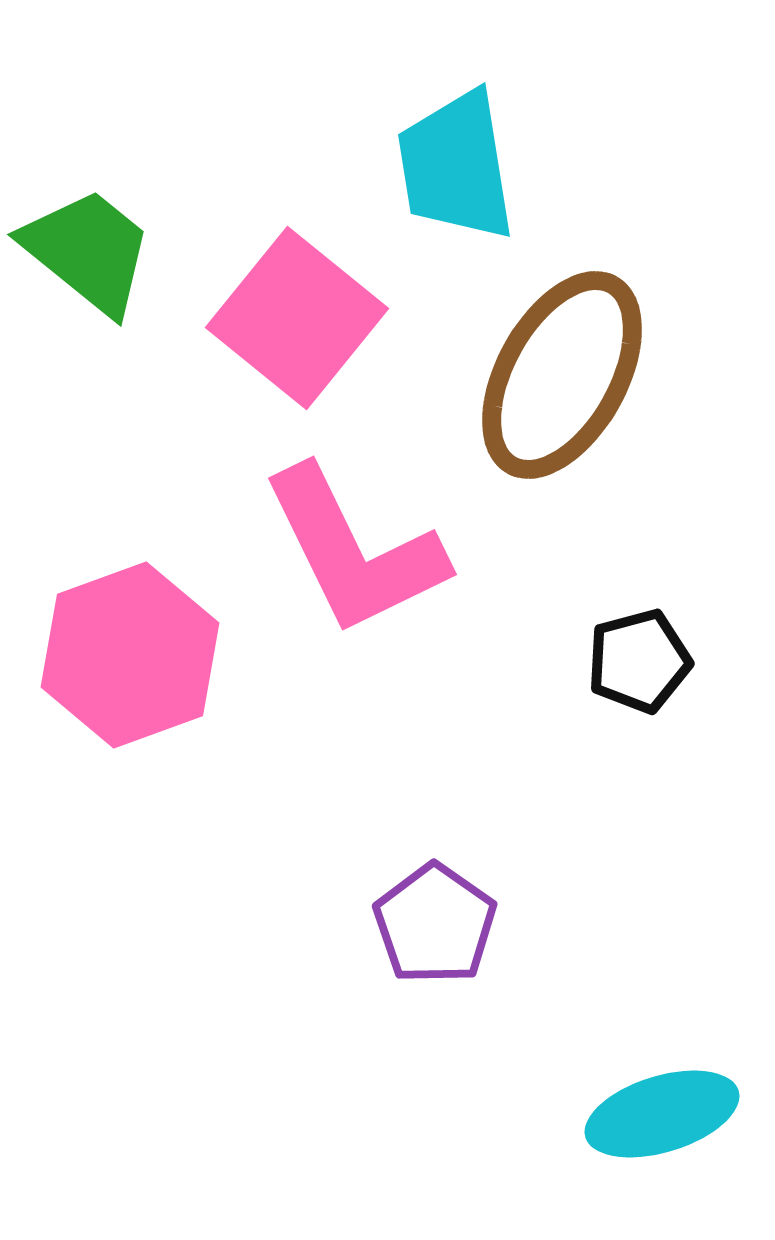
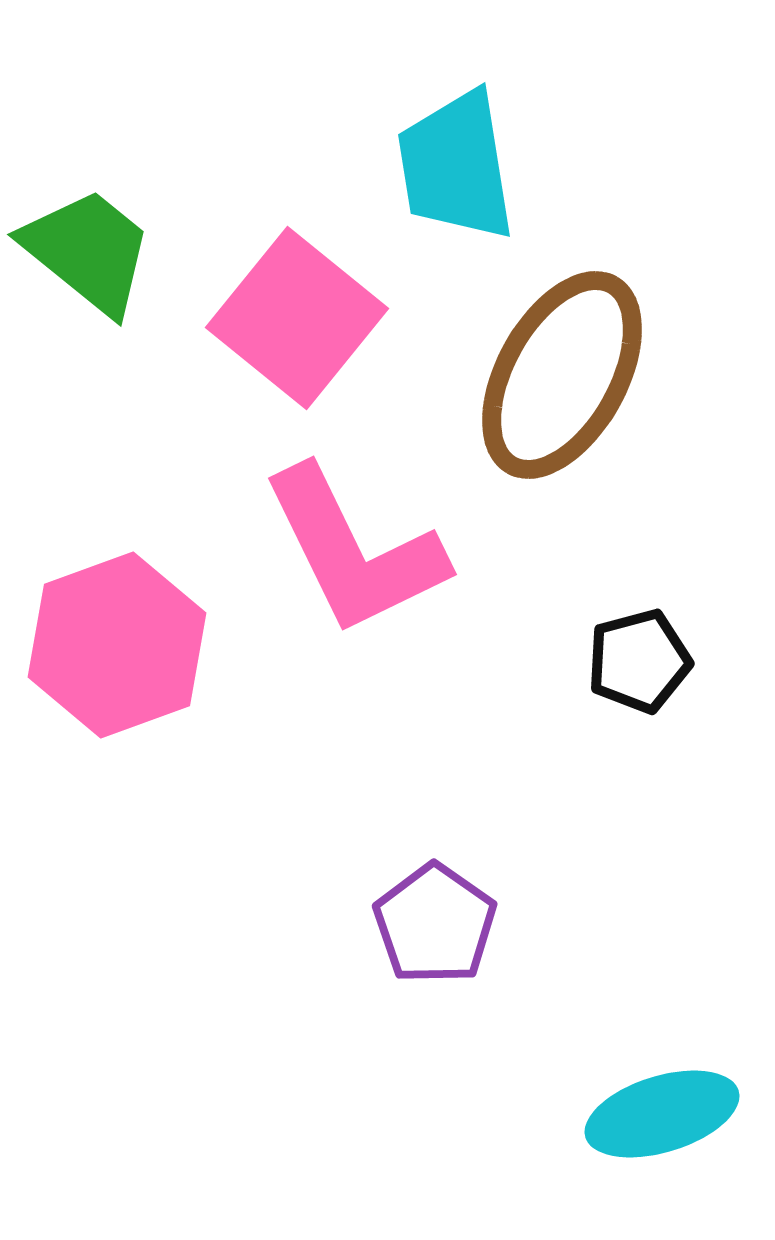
pink hexagon: moved 13 px left, 10 px up
